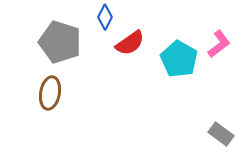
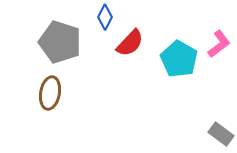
red semicircle: rotated 12 degrees counterclockwise
